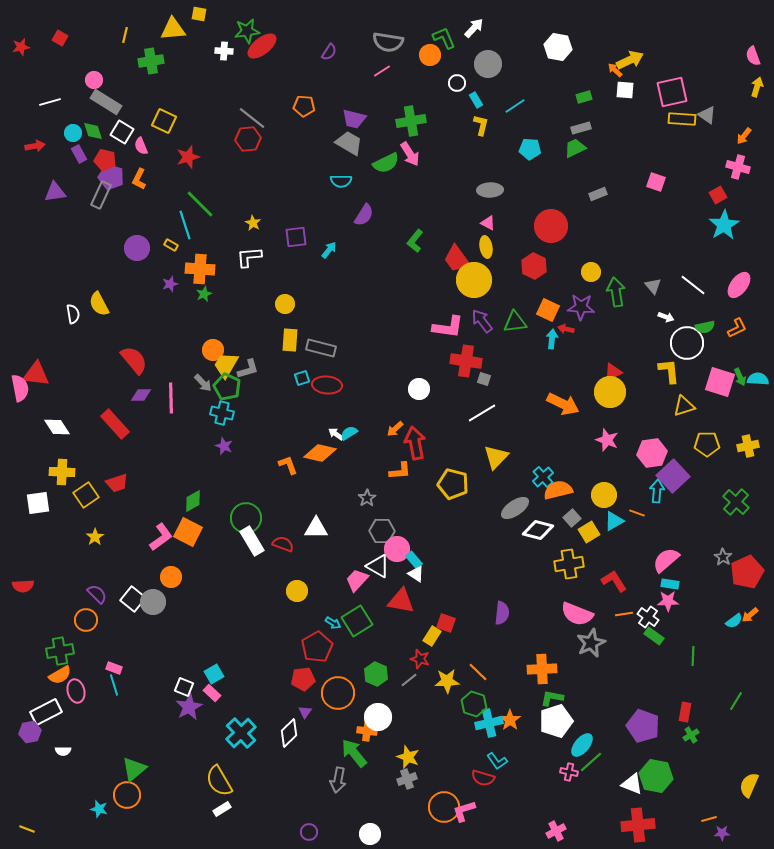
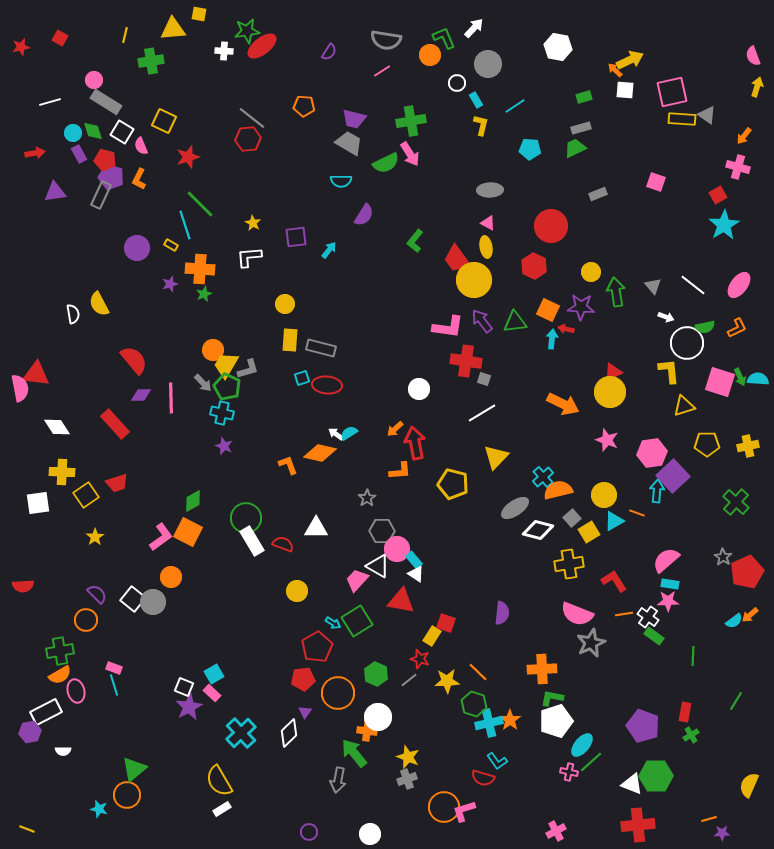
gray semicircle at (388, 42): moved 2 px left, 2 px up
red arrow at (35, 146): moved 7 px down
green hexagon at (656, 776): rotated 12 degrees counterclockwise
